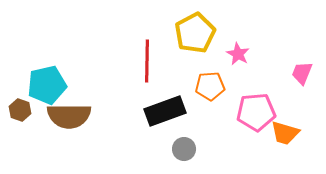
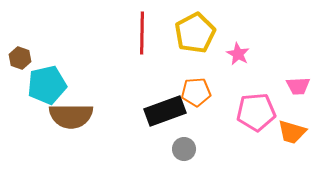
red line: moved 5 px left, 28 px up
pink trapezoid: moved 4 px left, 13 px down; rotated 115 degrees counterclockwise
orange pentagon: moved 14 px left, 6 px down
brown hexagon: moved 52 px up
brown semicircle: moved 2 px right
orange trapezoid: moved 7 px right, 1 px up
